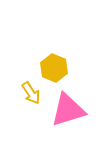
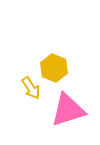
yellow arrow: moved 5 px up
